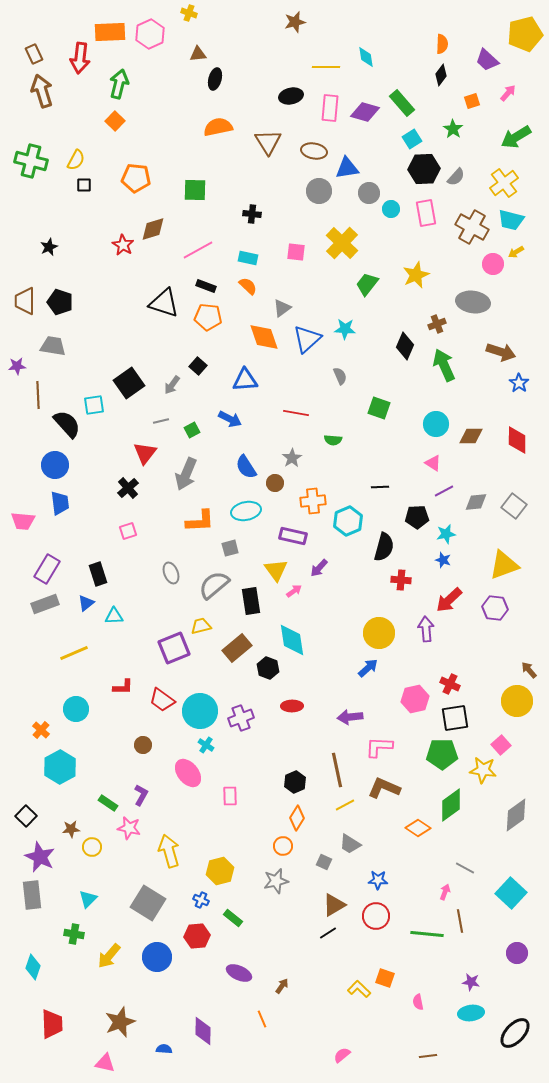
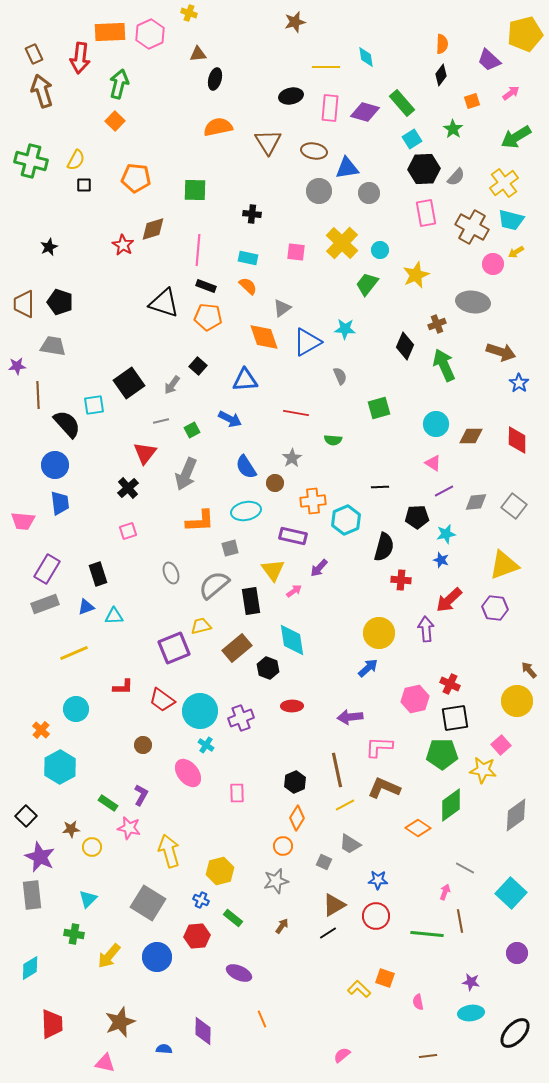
purple trapezoid at (487, 60): moved 2 px right
pink arrow at (508, 93): moved 3 px right; rotated 12 degrees clockwise
cyan circle at (391, 209): moved 11 px left, 41 px down
pink line at (198, 250): rotated 56 degrees counterclockwise
brown trapezoid at (25, 301): moved 1 px left, 3 px down
blue triangle at (307, 339): moved 3 px down; rotated 12 degrees clockwise
green square at (379, 408): rotated 35 degrees counterclockwise
cyan hexagon at (348, 521): moved 2 px left, 1 px up
blue star at (443, 560): moved 2 px left
yellow triangle at (276, 570): moved 3 px left
blue triangle at (86, 603): moved 4 px down; rotated 18 degrees clockwise
pink rectangle at (230, 796): moved 7 px right, 3 px up
cyan diamond at (33, 967): moved 3 px left, 1 px down; rotated 40 degrees clockwise
brown arrow at (282, 986): moved 60 px up
